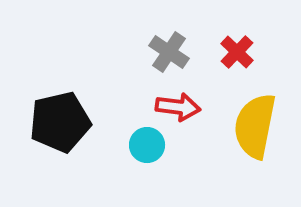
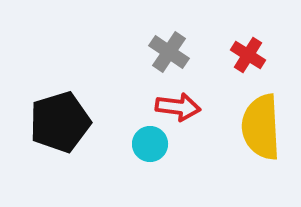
red cross: moved 11 px right, 3 px down; rotated 12 degrees counterclockwise
black pentagon: rotated 4 degrees counterclockwise
yellow semicircle: moved 6 px right, 1 px down; rotated 14 degrees counterclockwise
cyan circle: moved 3 px right, 1 px up
